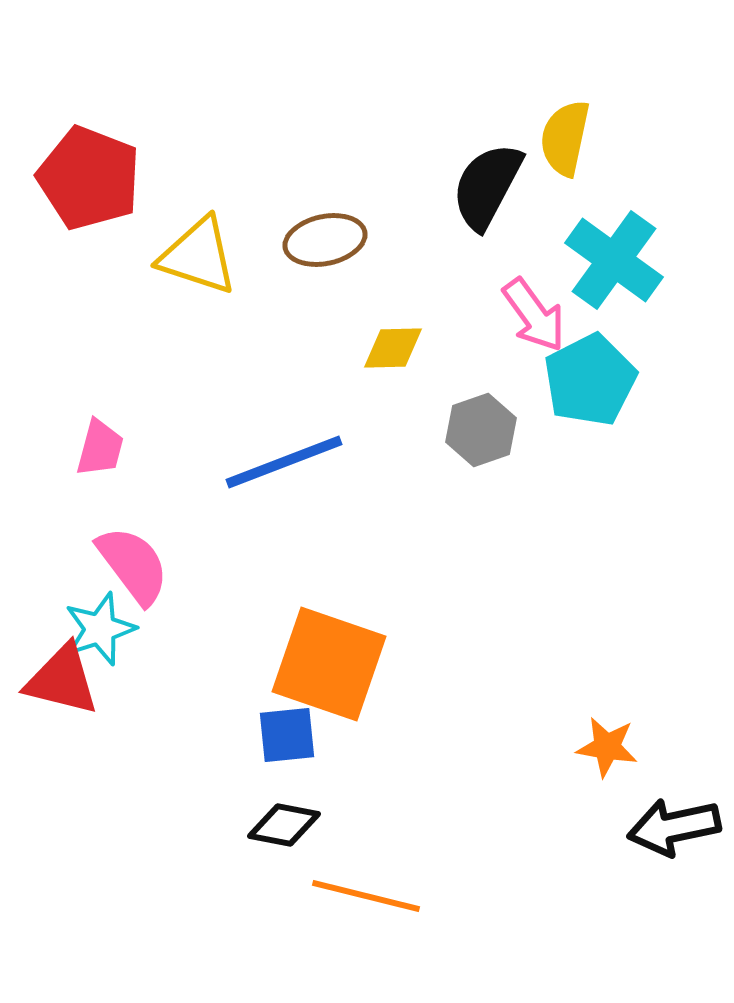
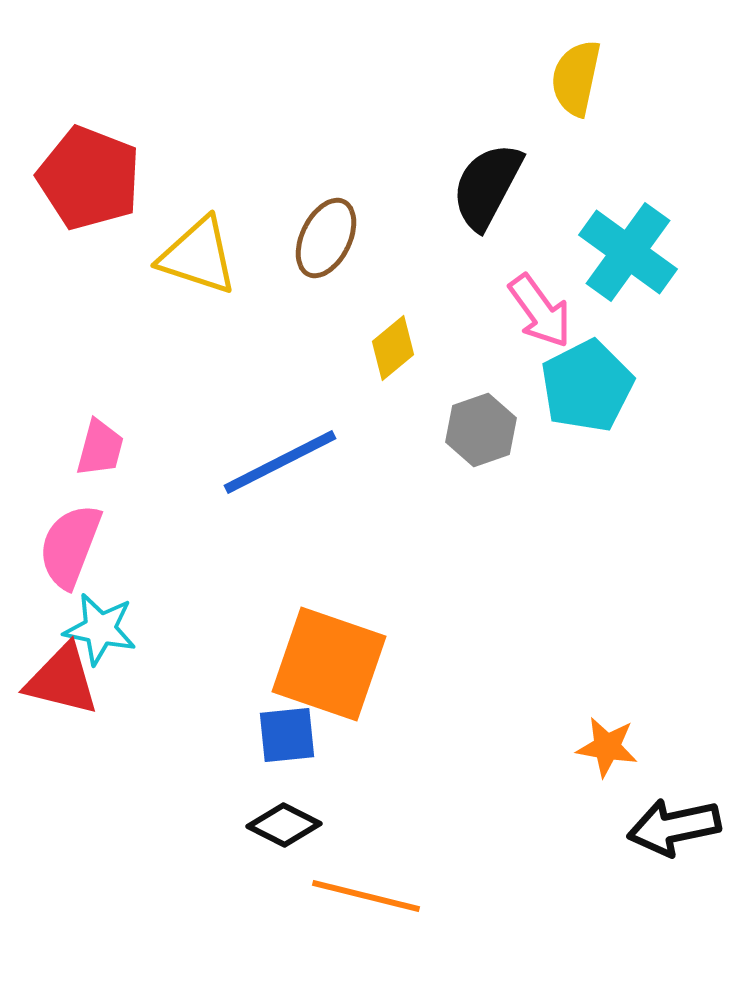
yellow semicircle: moved 11 px right, 60 px up
brown ellipse: moved 1 px right, 2 px up; rotated 52 degrees counterclockwise
cyan cross: moved 14 px right, 8 px up
pink arrow: moved 6 px right, 4 px up
yellow diamond: rotated 38 degrees counterclockwise
cyan pentagon: moved 3 px left, 6 px down
blue line: moved 4 px left; rotated 6 degrees counterclockwise
pink semicircle: moved 63 px left, 19 px up; rotated 122 degrees counterclockwise
cyan star: rotated 30 degrees clockwise
black diamond: rotated 16 degrees clockwise
